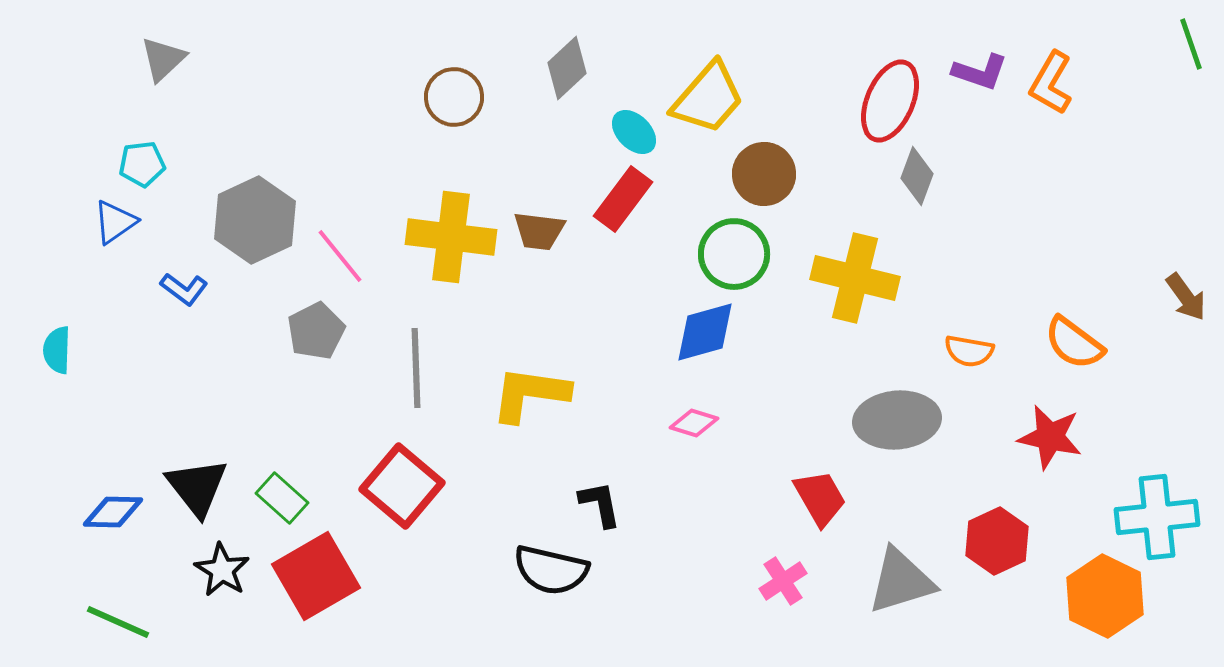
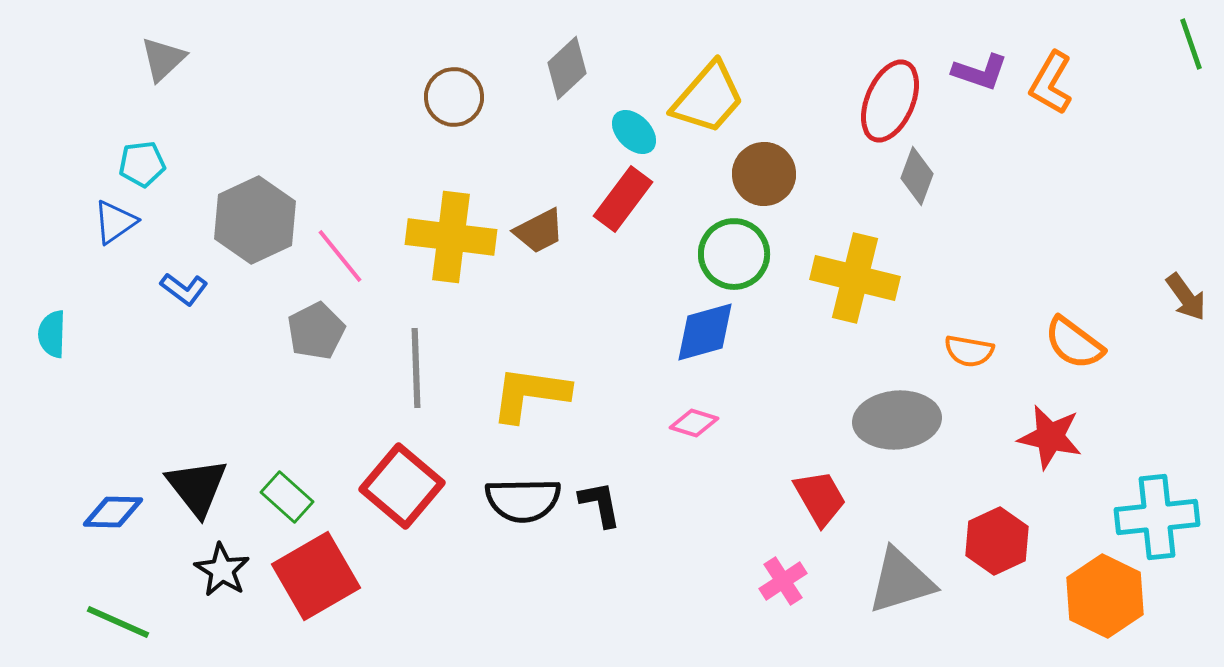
brown trapezoid at (539, 231): rotated 34 degrees counterclockwise
cyan semicircle at (57, 350): moved 5 px left, 16 px up
green rectangle at (282, 498): moved 5 px right, 1 px up
black semicircle at (551, 570): moved 28 px left, 70 px up; rotated 14 degrees counterclockwise
